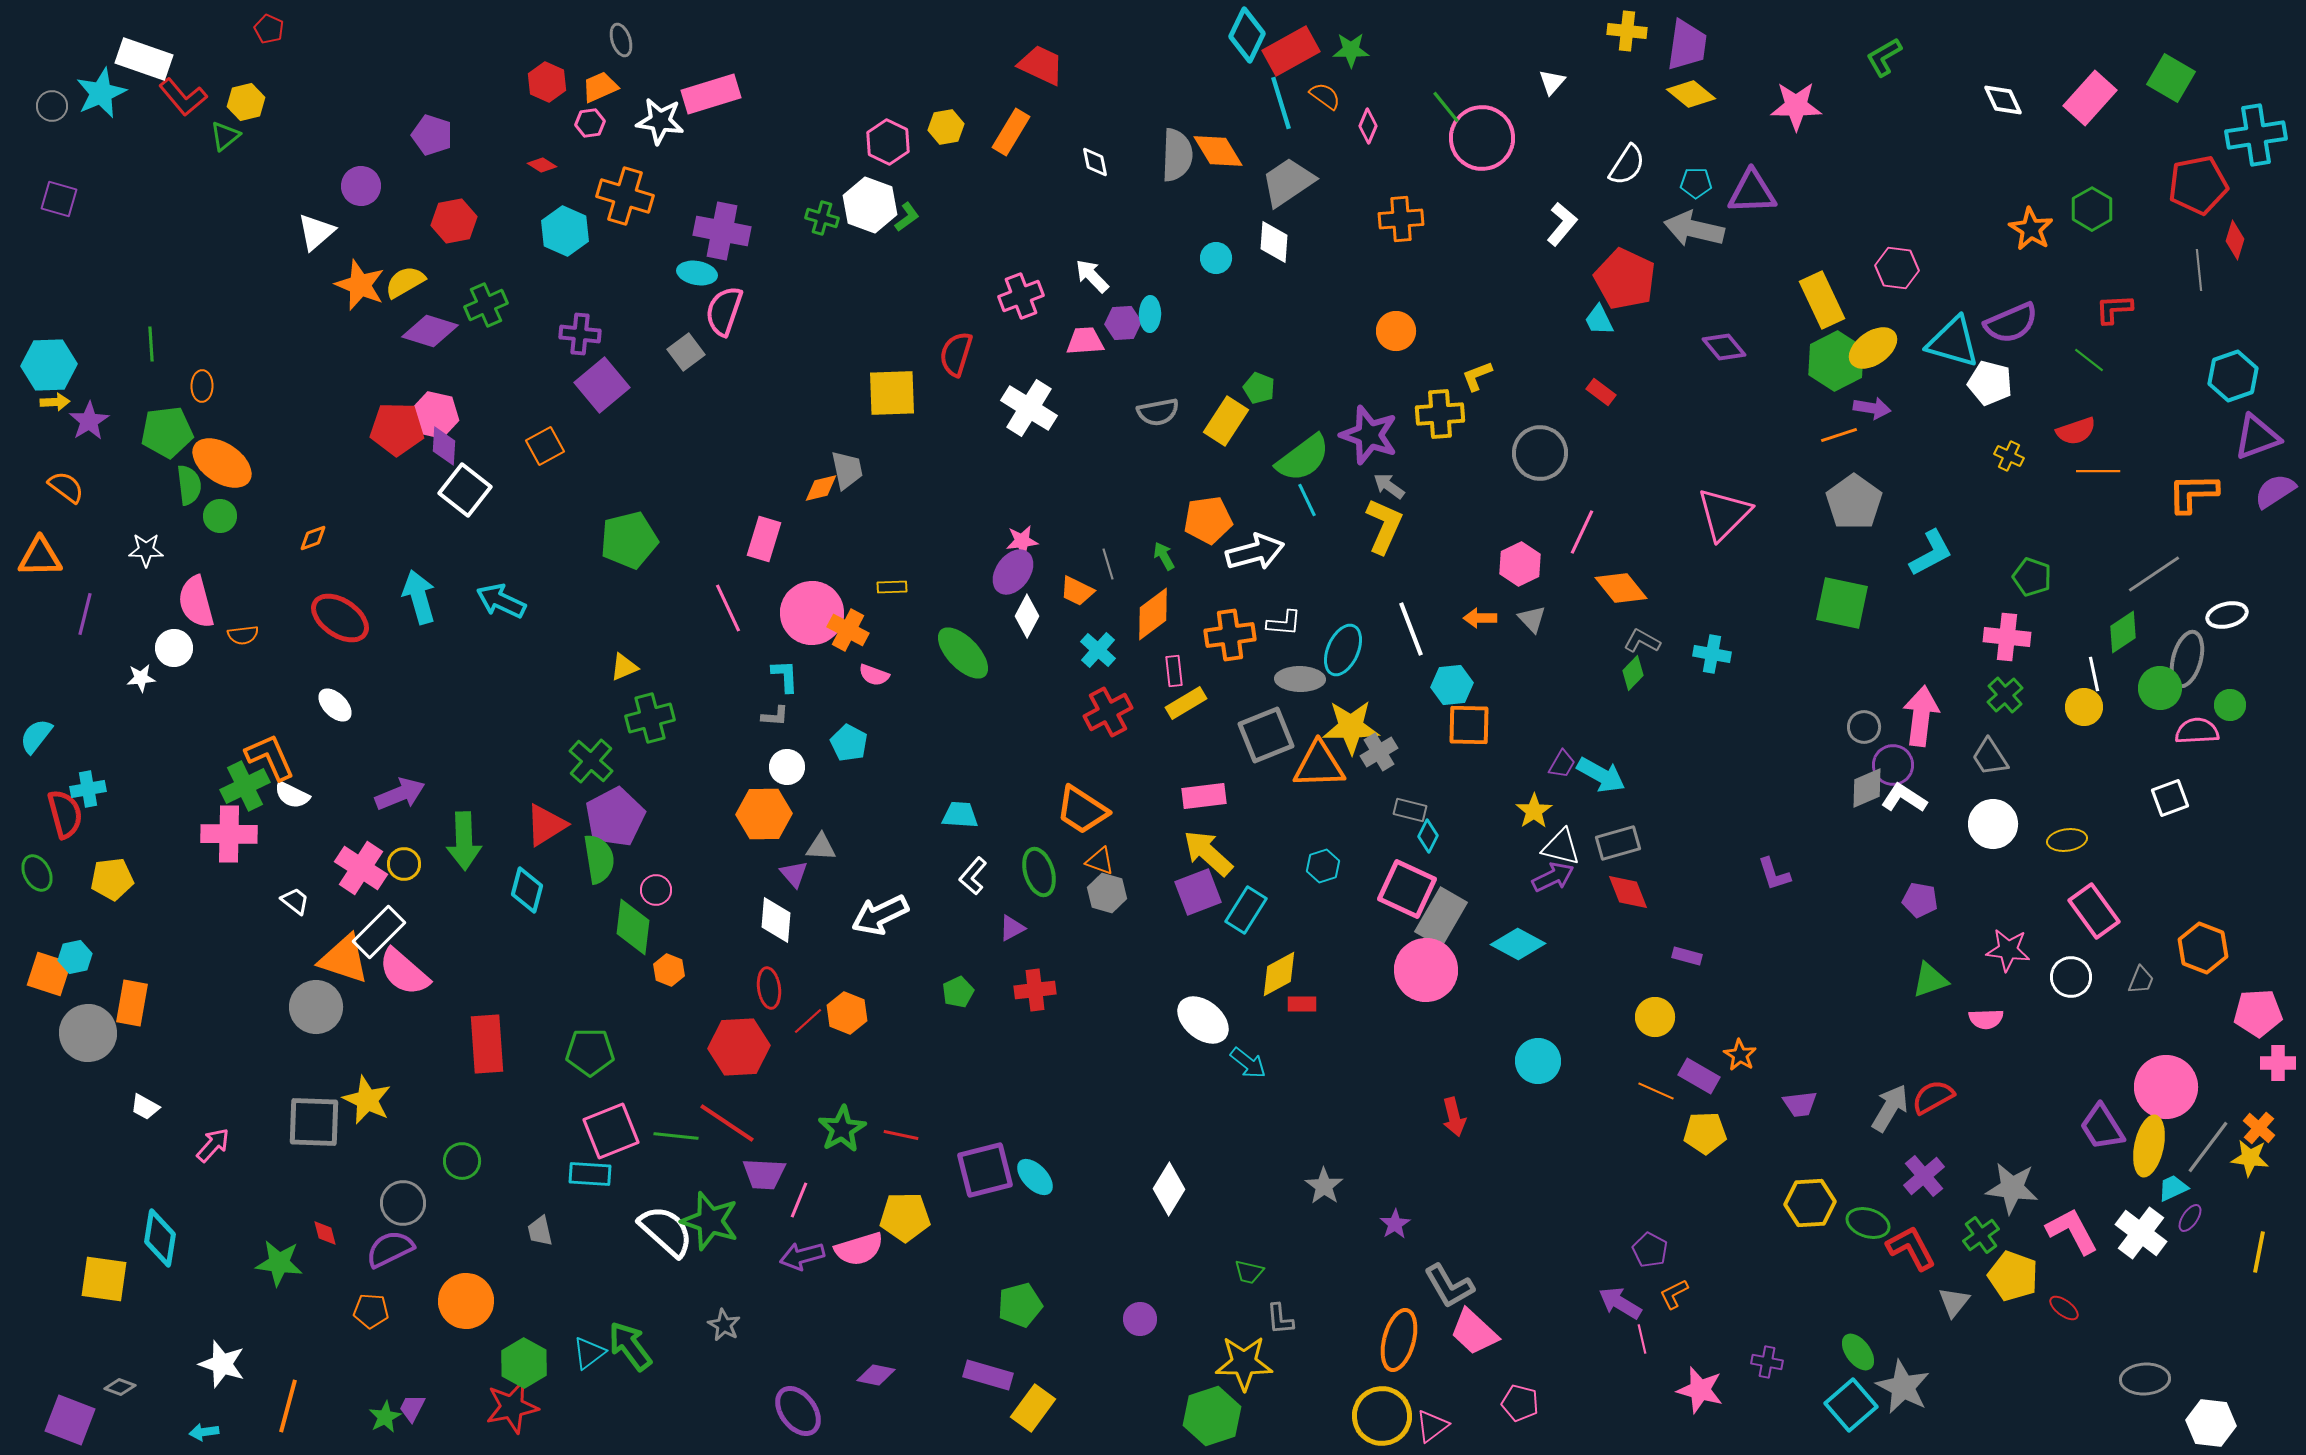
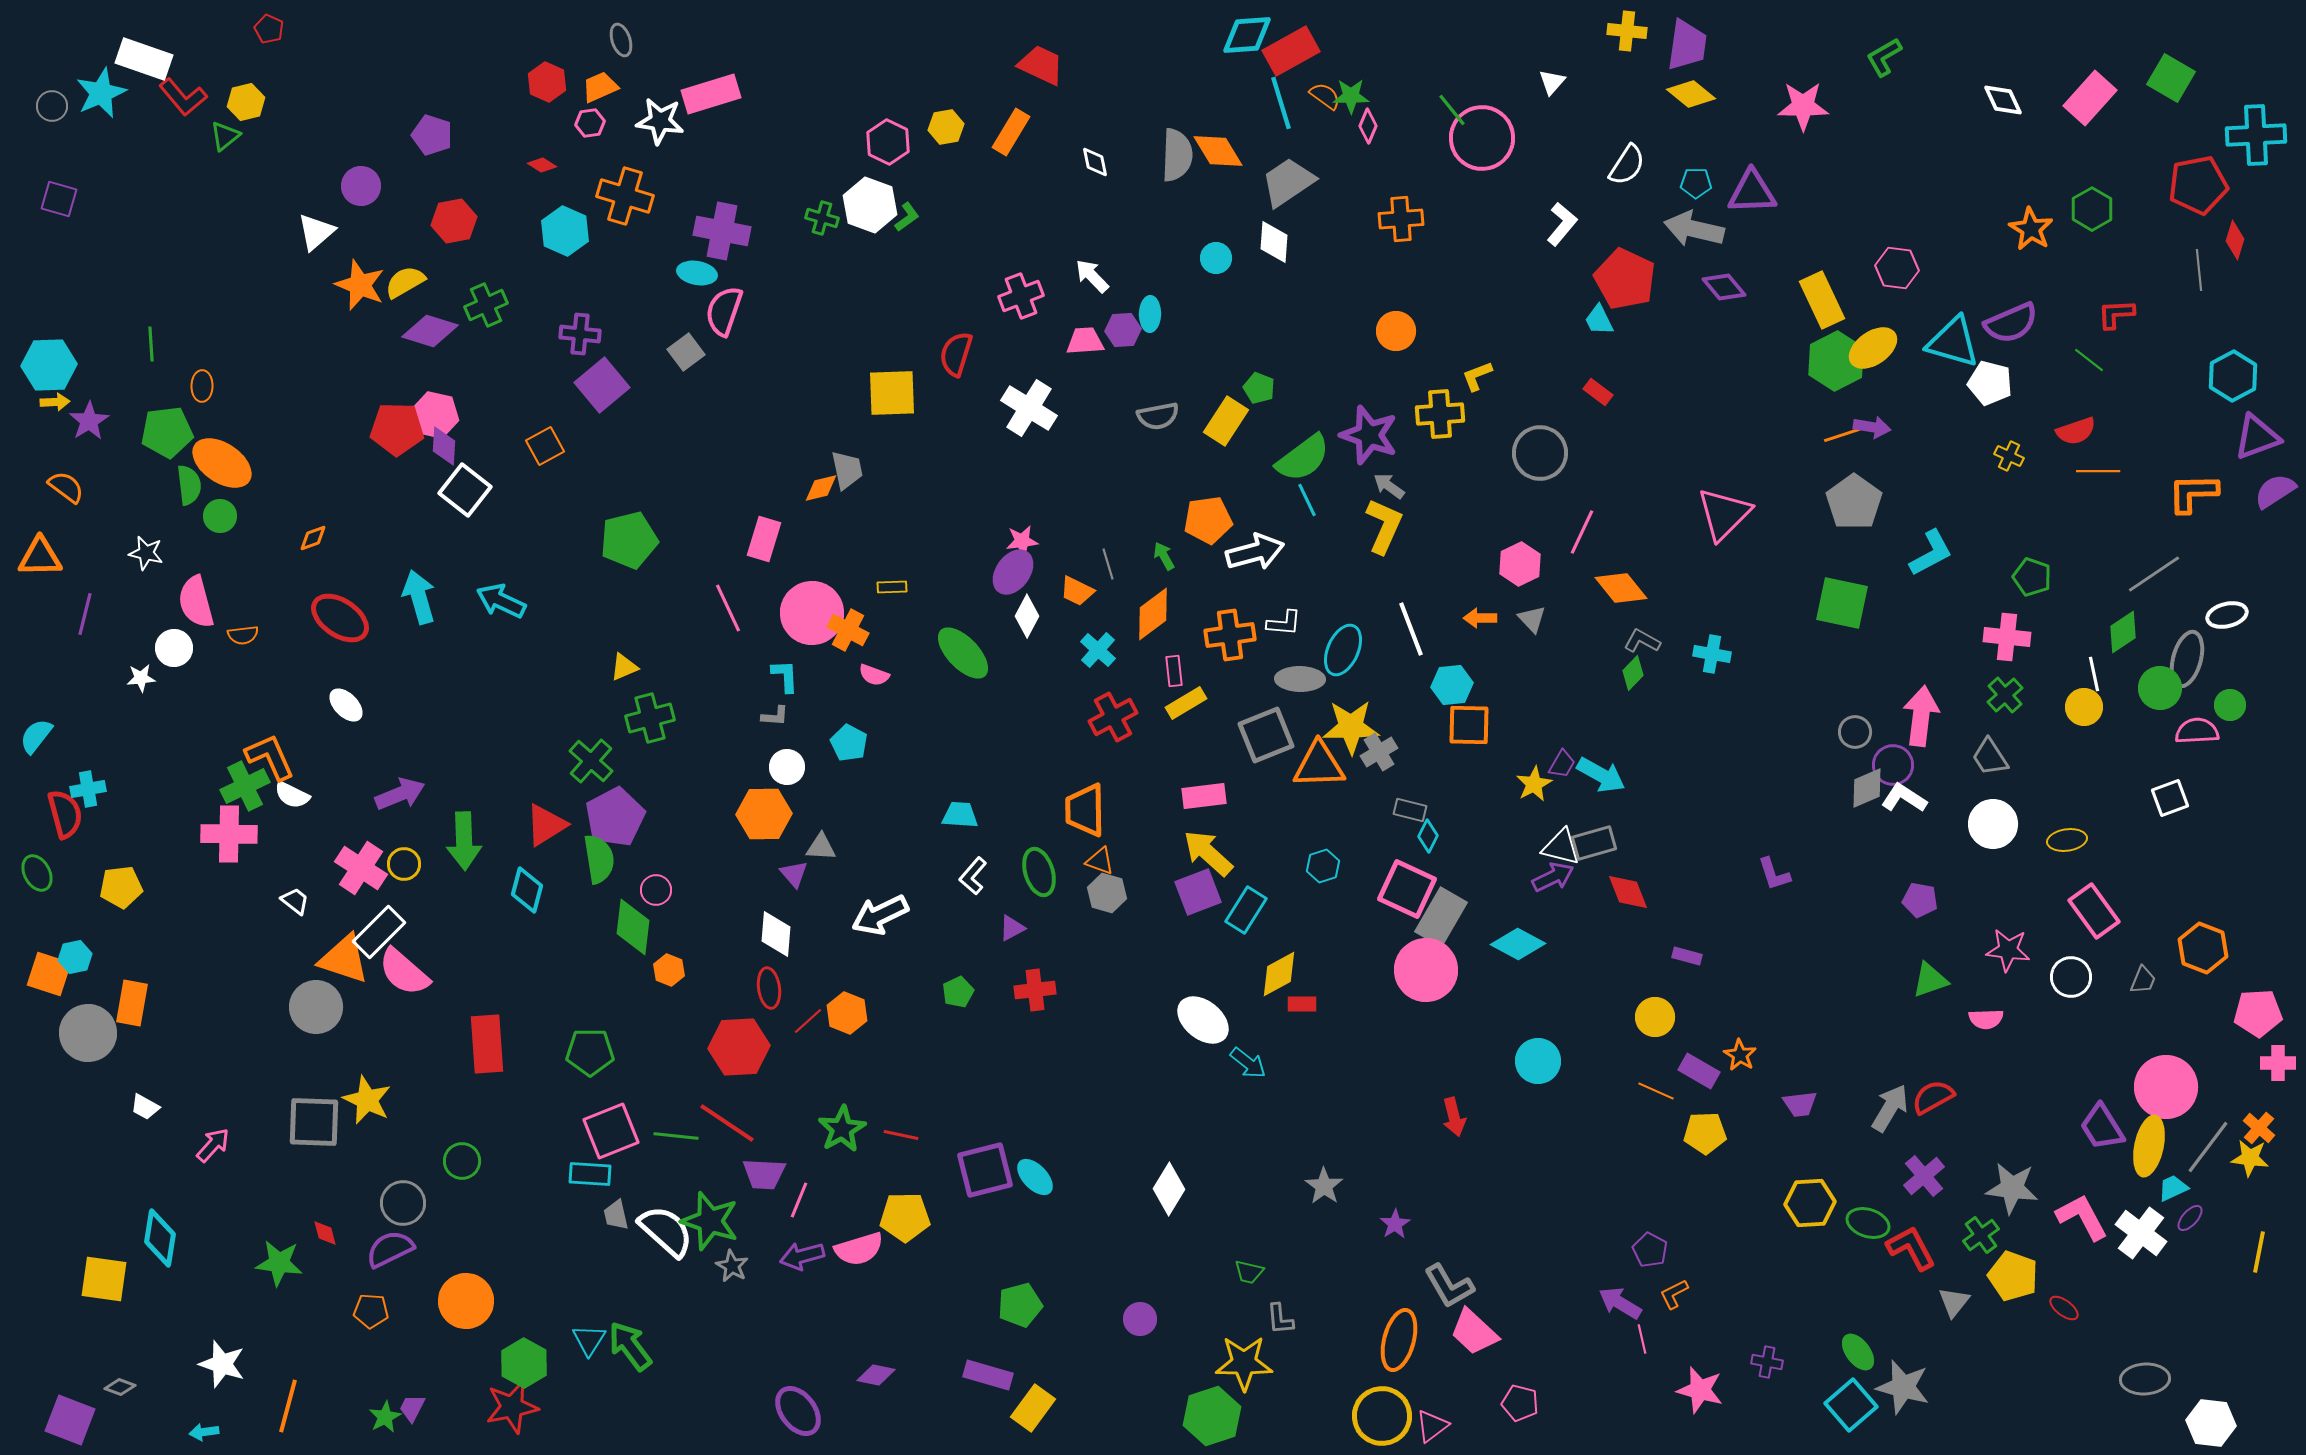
cyan diamond at (1247, 35): rotated 60 degrees clockwise
green star at (1351, 50): moved 46 px down
pink star at (1796, 106): moved 7 px right
green line at (1446, 107): moved 6 px right, 3 px down
cyan cross at (2256, 135): rotated 6 degrees clockwise
red L-shape at (2114, 309): moved 2 px right, 5 px down
purple hexagon at (1123, 323): moved 7 px down
purple diamond at (1724, 347): moved 60 px up
cyan hexagon at (2233, 376): rotated 9 degrees counterclockwise
red rectangle at (1601, 392): moved 3 px left
purple arrow at (1872, 408): moved 19 px down
gray semicircle at (1158, 412): moved 4 px down
orange line at (1839, 435): moved 3 px right
white star at (146, 550): moved 3 px down; rotated 12 degrees clockwise
white ellipse at (335, 705): moved 11 px right
red cross at (1108, 712): moved 5 px right, 5 px down
gray circle at (1864, 727): moved 9 px left, 5 px down
orange trapezoid at (1082, 810): moved 3 px right; rotated 56 degrees clockwise
yellow star at (1534, 811): moved 27 px up; rotated 6 degrees clockwise
gray rectangle at (1618, 843): moved 24 px left
yellow pentagon at (112, 879): moved 9 px right, 8 px down
white diamond at (776, 920): moved 14 px down
gray trapezoid at (2141, 980): moved 2 px right
purple rectangle at (1699, 1076): moved 5 px up
purple ellipse at (2190, 1218): rotated 8 degrees clockwise
gray trapezoid at (540, 1231): moved 76 px right, 16 px up
pink L-shape at (2072, 1231): moved 10 px right, 14 px up
gray star at (724, 1325): moved 8 px right, 59 px up
cyan triangle at (589, 1353): moved 13 px up; rotated 21 degrees counterclockwise
gray star at (1903, 1387): rotated 12 degrees counterclockwise
